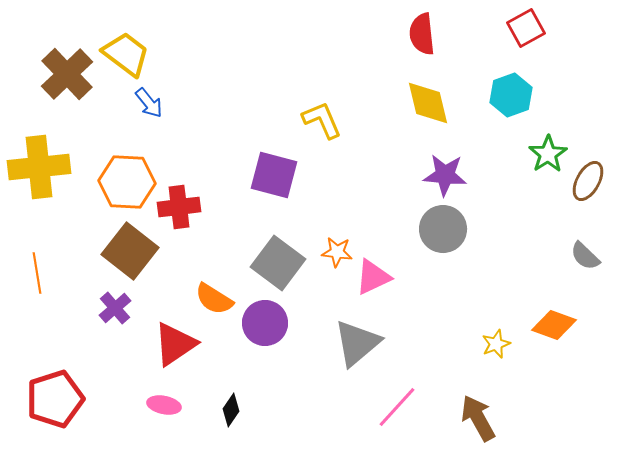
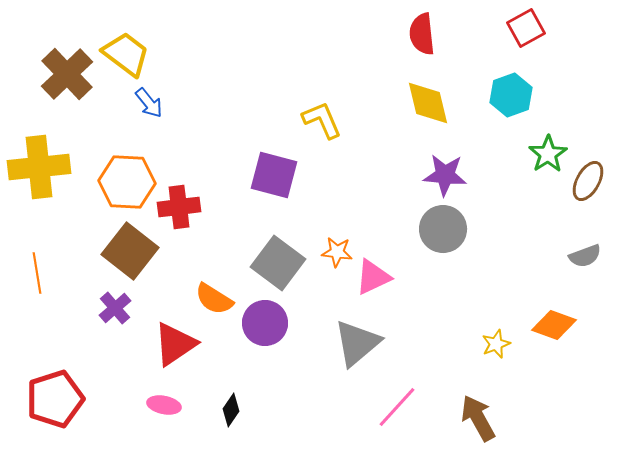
gray semicircle: rotated 64 degrees counterclockwise
